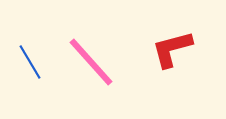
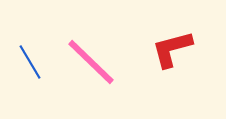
pink line: rotated 4 degrees counterclockwise
